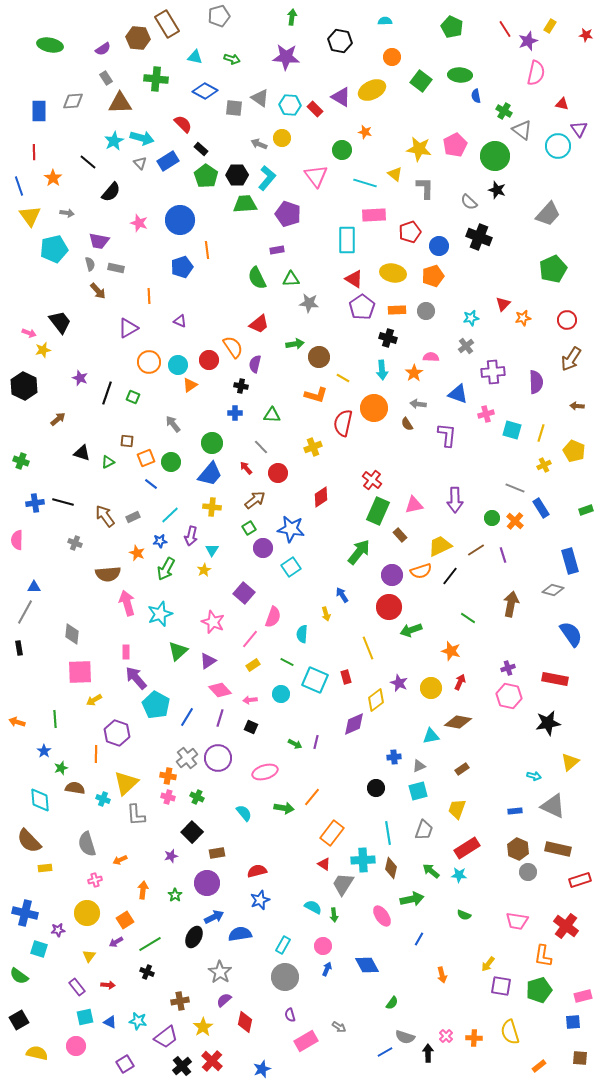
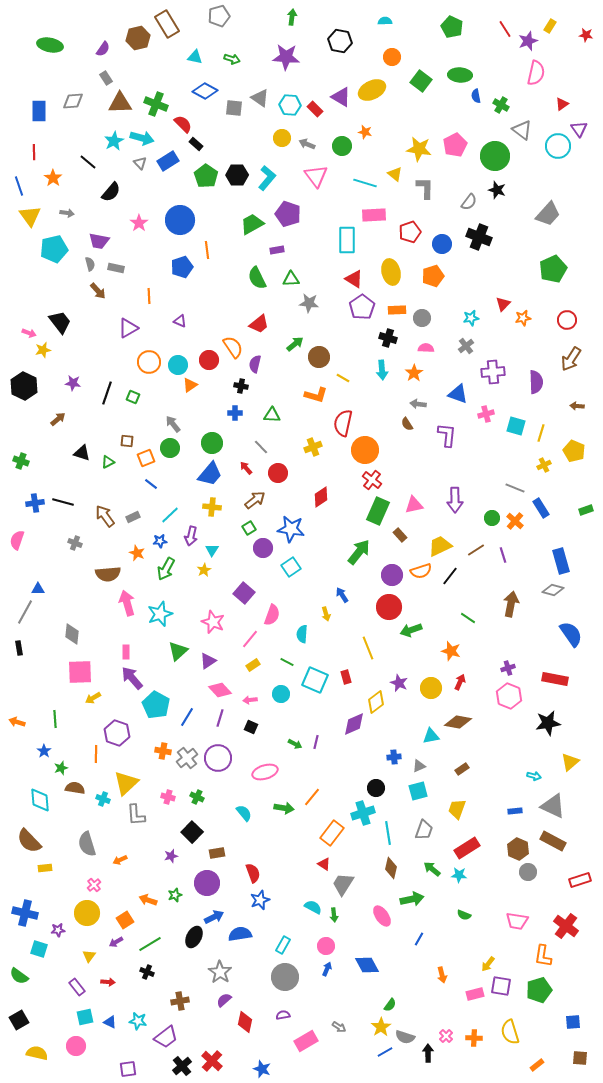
brown hexagon at (138, 38): rotated 20 degrees counterclockwise
purple semicircle at (103, 49): rotated 21 degrees counterclockwise
green cross at (156, 79): moved 25 px down; rotated 15 degrees clockwise
red triangle at (562, 104): rotated 48 degrees counterclockwise
green cross at (504, 111): moved 3 px left, 6 px up
gray arrow at (259, 144): moved 48 px right
black rectangle at (201, 149): moved 5 px left, 5 px up
green circle at (342, 150): moved 4 px up
gray semicircle at (469, 202): rotated 96 degrees counterclockwise
green trapezoid at (245, 204): moved 7 px right, 20 px down; rotated 25 degrees counterclockwise
pink star at (139, 223): rotated 18 degrees clockwise
blue circle at (439, 246): moved 3 px right, 2 px up
yellow ellipse at (393, 273): moved 2 px left, 1 px up; rotated 65 degrees clockwise
gray circle at (426, 311): moved 4 px left, 7 px down
green arrow at (295, 344): rotated 30 degrees counterclockwise
pink semicircle at (431, 357): moved 5 px left, 9 px up
purple star at (80, 378): moved 7 px left, 5 px down; rotated 14 degrees counterclockwise
orange circle at (374, 408): moved 9 px left, 42 px down
cyan square at (512, 430): moved 4 px right, 4 px up
green circle at (171, 462): moved 1 px left, 14 px up
pink semicircle at (17, 540): rotated 18 degrees clockwise
blue rectangle at (570, 561): moved 9 px left
blue triangle at (34, 587): moved 4 px right, 2 px down
pink semicircle at (273, 617): moved 1 px left, 2 px up
purple arrow at (136, 678): moved 4 px left
pink hexagon at (509, 696): rotated 10 degrees clockwise
yellow arrow at (94, 700): moved 1 px left, 2 px up
yellow diamond at (376, 700): moved 2 px down
orange cross at (168, 776): moved 5 px left, 25 px up
brown rectangle at (558, 849): moved 5 px left, 8 px up; rotated 15 degrees clockwise
cyan cross at (363, 860): moved 47 px up; rotated 15 degrees counterclockwise
red semicircle at (257, 871): moved 4 px left, 2 px down; rotated 84 degrees clockwise
green arrow at (431, 871): moved 1 px right, 2 px up
pink cross at (95, 880): moved 1 px left, 5 px down; rotated 24 degrees counterclockwise
orange arrow at (143, 890): moved 5 px right, 10 px down; rotated 78 degrees counterclockwise
green star at (175, 895): rotated 16 degrees clockwise
pink circle at (323, 946): moved 3 px right
red arrow at (108, 985): moved 3 px up
pink rectangle at (583, 996): moved 108 px left, 2 px up
green semicircle at (392, 1003): moved 2 px left, 2 px down
purple semicircle at (290, 1015): moved 7 px left; rotated 96 degrees clockwise
yellow star at (203, 1027): moved 178 px right
purple square at (125, 1064): moved 3 px right, 5 px down; rotated 24 degrees clockwise
orange rectangle at (539, 1066): moved 2 px left, 1 px up
blue star at (262, 1069): rotated 30 degrees counterclockwise
